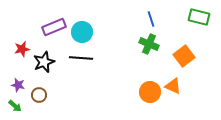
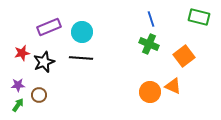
purple rectangle: moved 5 px left
red star: moved 4 px down
purple star: rotated 16 degrees counterclockwise
green arrow: moved 3 px right, 1 px up; rotated 96 degrees counterclockwise
